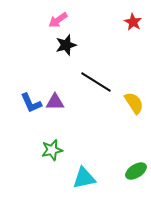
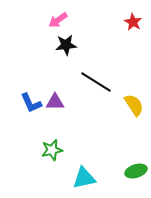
black star: rotated 10 degrees clockwise
yellow semicircle: moved 2 px down
green ellipse: rotated 15 degrees clockwise
